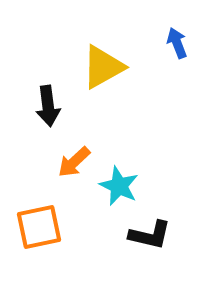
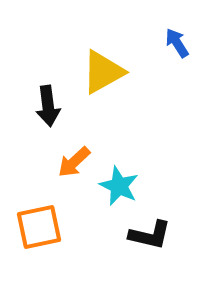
blue arrow: rotated 12 degrees counterclockwise
yellow triangle: moved 5 px down
